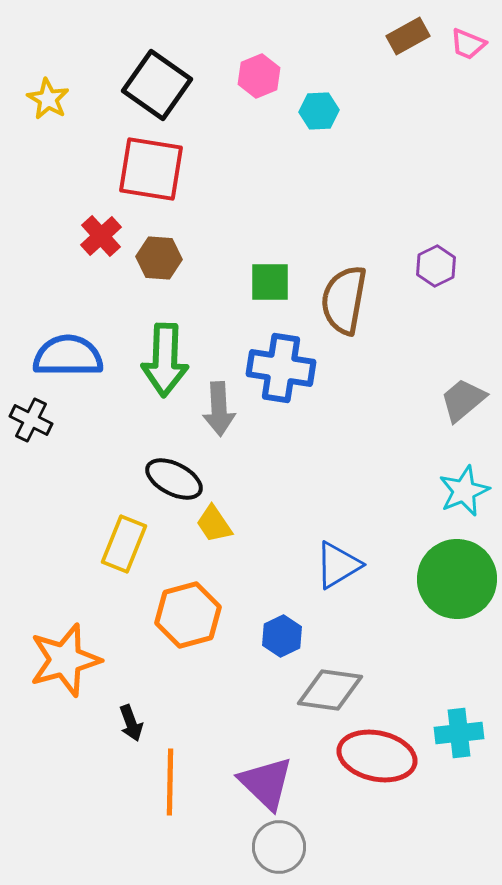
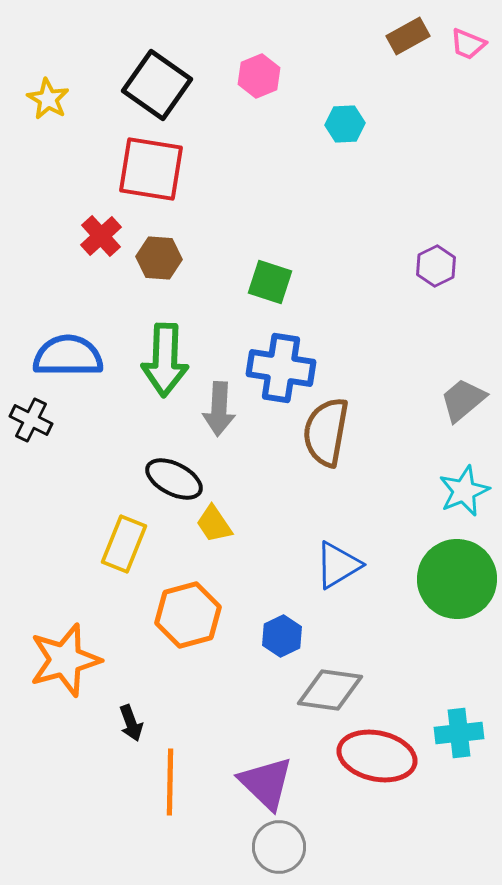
cyan hexagon: moved 26 px right, 13 px down
green square: rotated 18 degrees clockwise
brown semicircle: moved 18 px left, 132 px down
gray arrow: rotated 6 degrees clockwise
